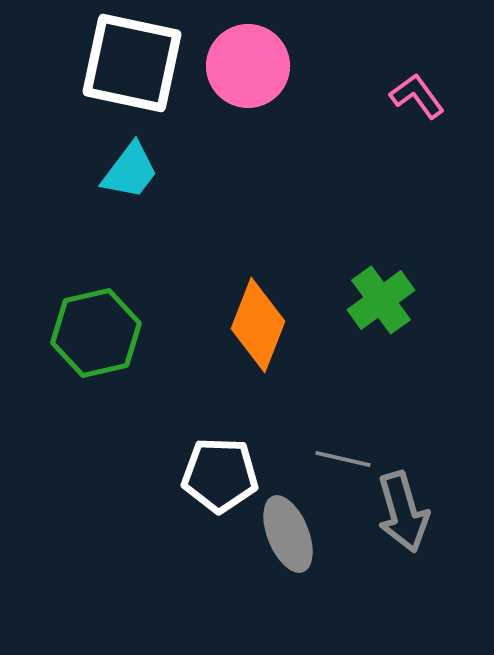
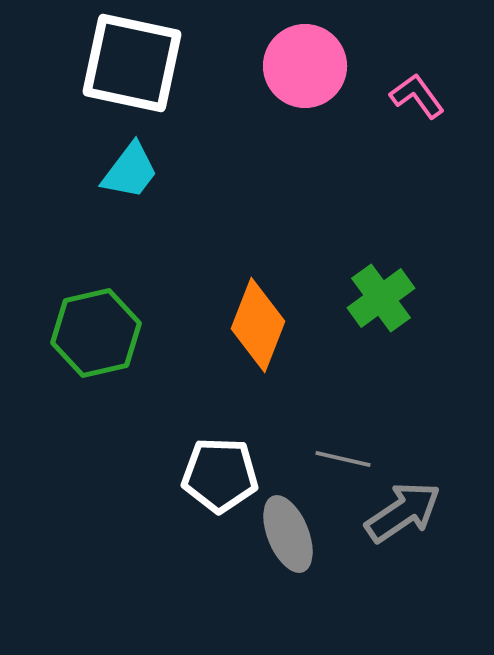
pink circle: moved 57 px right
green cross: moved 2 px up
gray arrow: rotated 108 degrees counterclockwise
